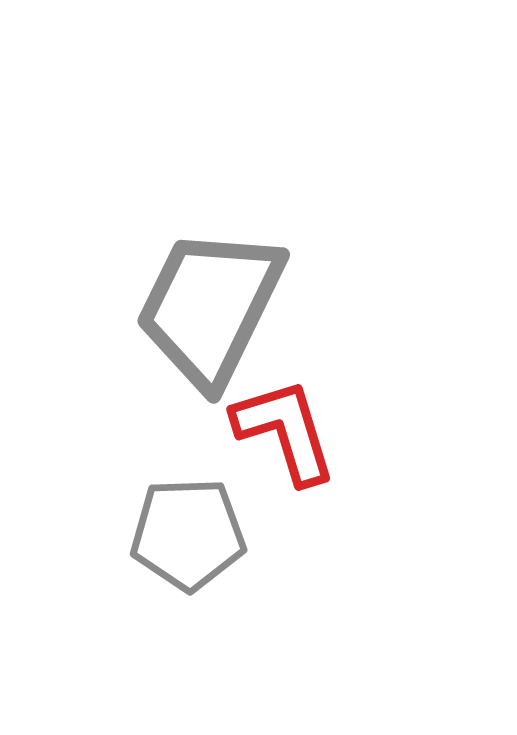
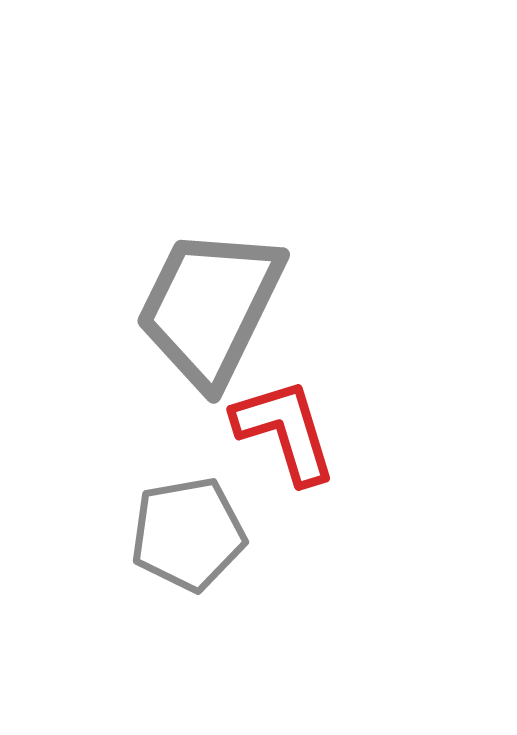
gray pentagon: rotated 8 degrees counterclockwise
